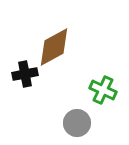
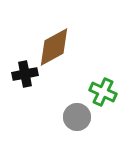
green cross: moved 2 px down
gray circle: moved 6 px up
